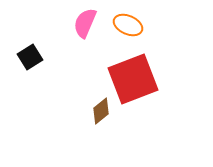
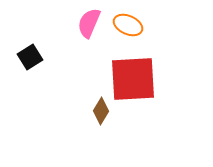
pink semicircle: moved 4 px right
red square: rotated 18 degrees clockwise
brown diamond: rotated 20 degrees counterclockwise
